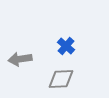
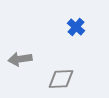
blue cross: moved 10 px right, 19 px up
